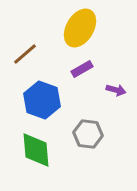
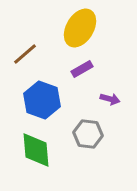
purple arrow: moved 6 px left, 9 px down
